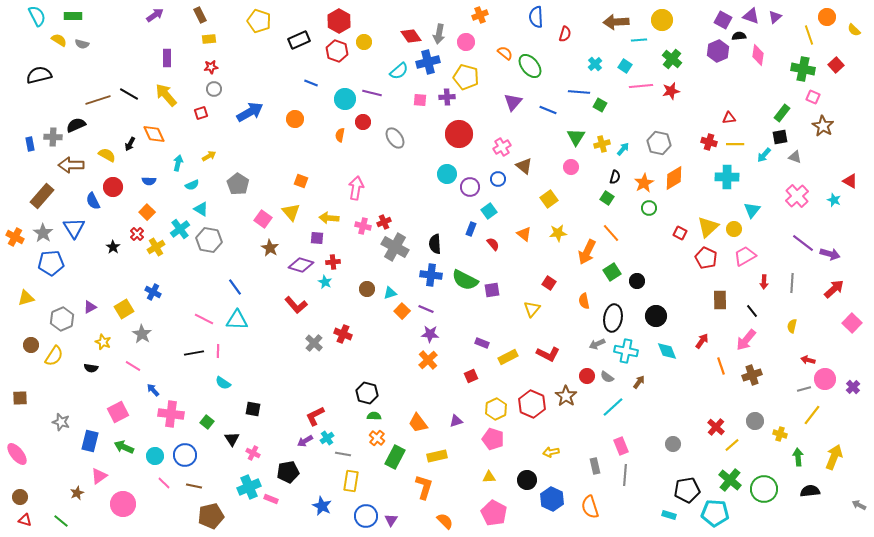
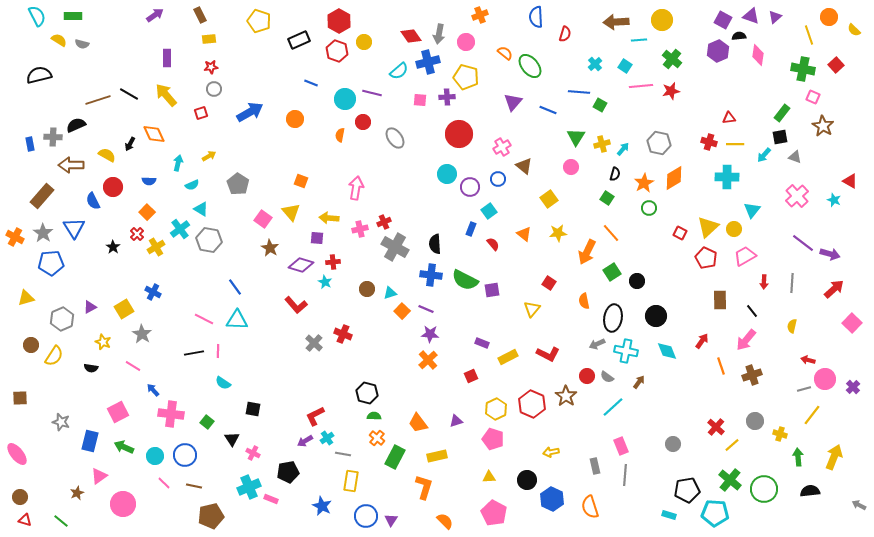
orange circle at (827, 17): moved 2 px right
black semicircle at (615, 177): moved 3 px up
pink cross at (363, 226): moved 3 px left, 3 px down; rotated 28 degrees counterclockwise
